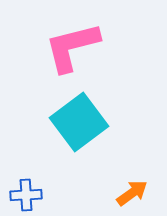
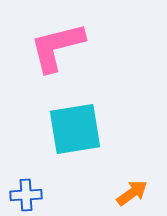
pink L-shape: moved 15 px left
cyan square: moved 4 px left, 7 px down; rotated 28 degrees clockwise
